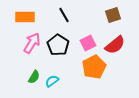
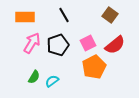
brown square: moved 3 px left; rotated 35 degrees counterclockwise
black pentagon: rotated 20 degrees clockwise
